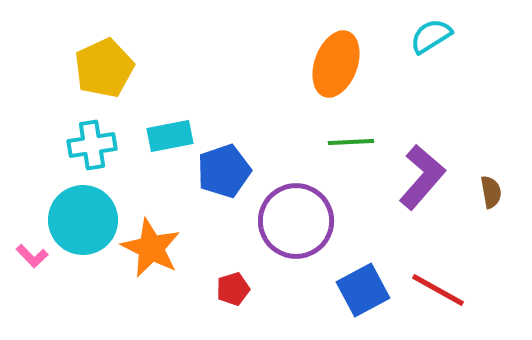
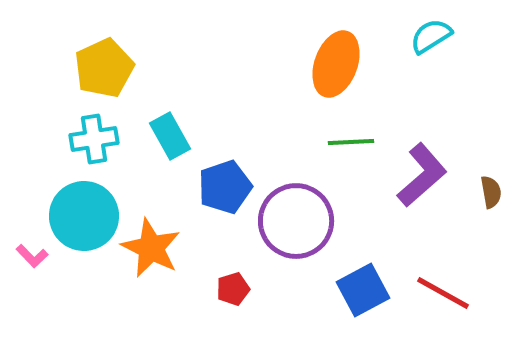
cyan rectangle: rotated 72 degrees clockwise
cyan cross: moved 2 px right, 6 px up
blue pentagon: moved 1 px right, 16 px down
purple L-shape: moved 2 px up; rotated 8 degrees clockwise
cyan circle: moved 1 px right, 4 px up
red line: moved 5 px right, 3 px down
